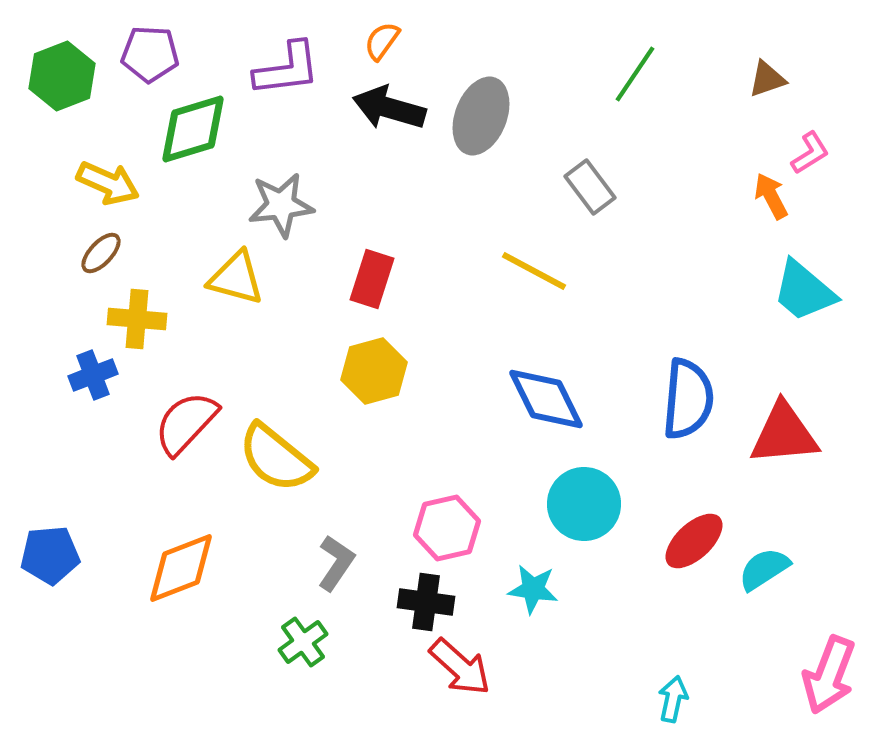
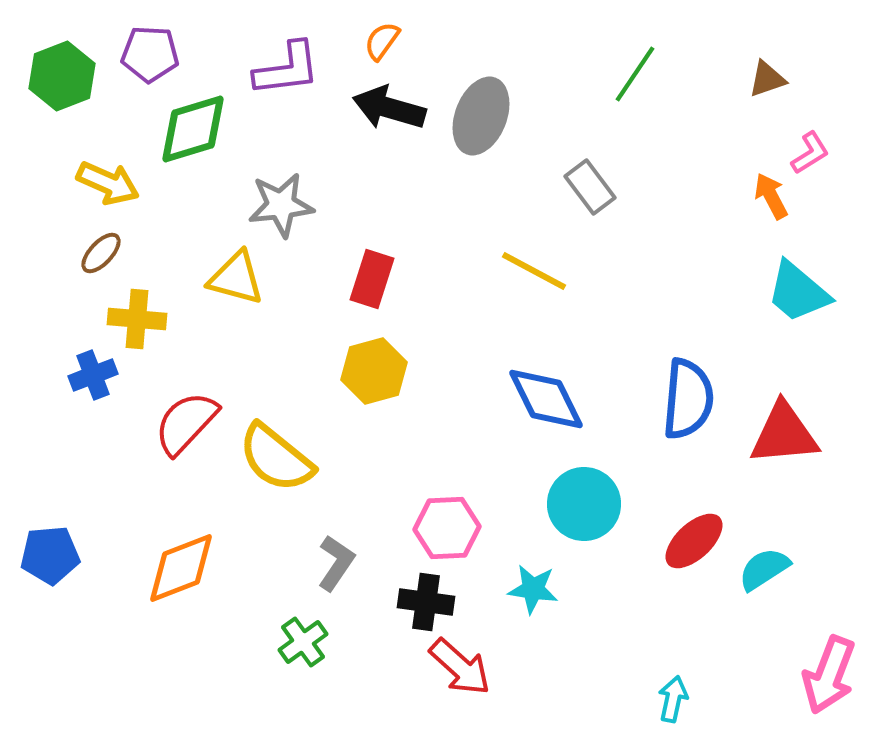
cyan trapezoid: moved 6 px left, 1 px down
pink hexagon: rotated 10 degrees clockwise
